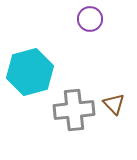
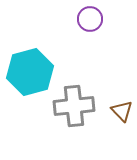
brown triangle: moved 8 px right, 7 px down
gray cross: moved 4 px up
